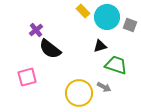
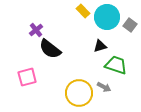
gray square: rotated 16 degrees clockwise
